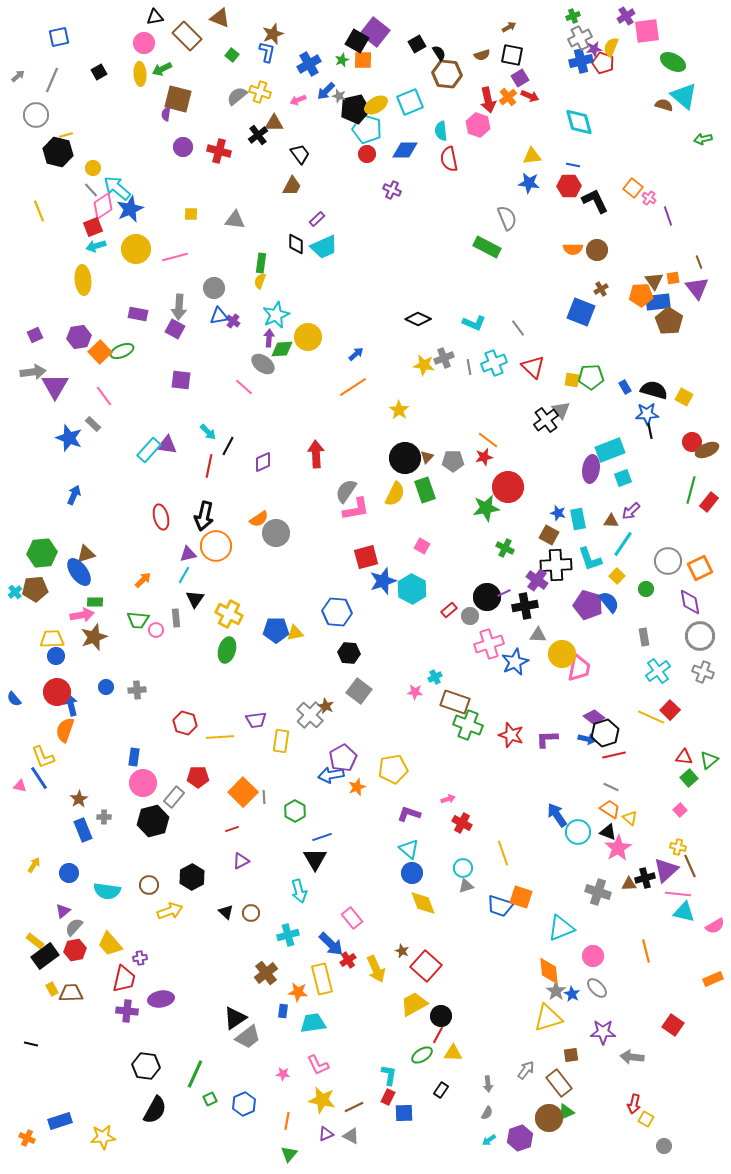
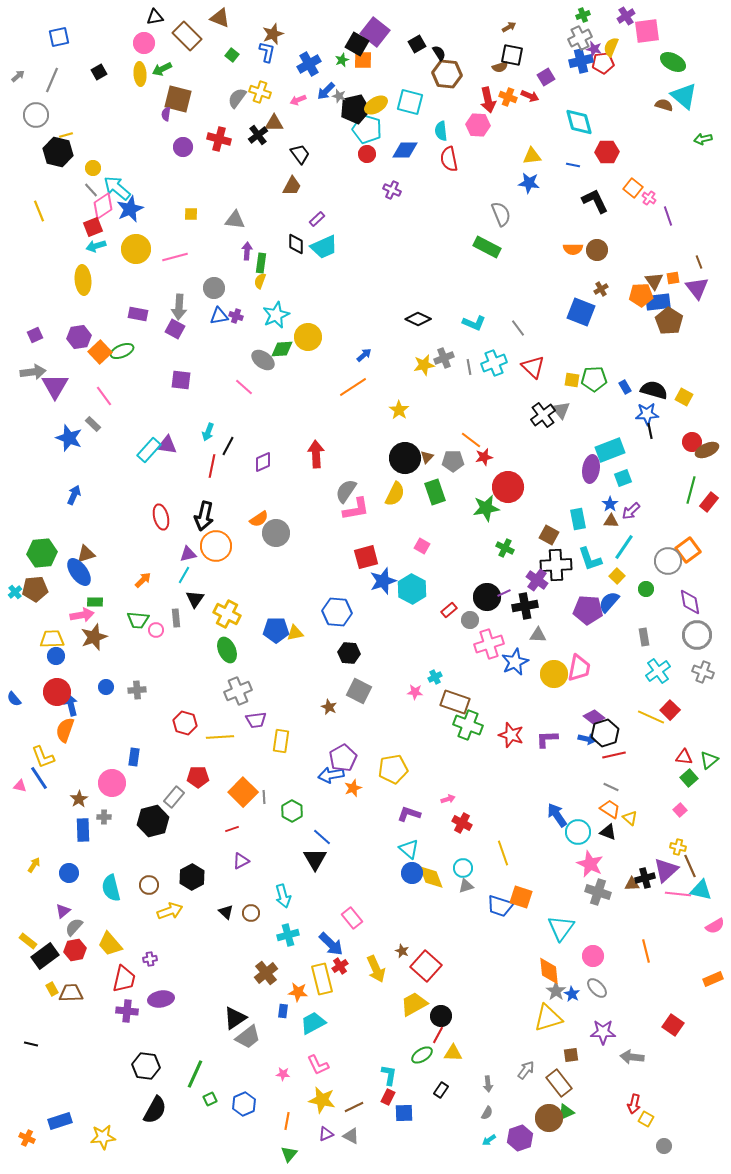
green cross at (573, 16): moved 10 px right, 1 px up
black square at (357, 41): moved 3 px down
purple star at (594, 49): rotated 21 degrees clockwise
brown semicircle at (482, 55): moved 18 px right, 12 px down
red pentagon at (603, 63): rotated 25 degrees counterclockwise
purple square at (520, 78): moved 26 px right, 1 px up
gray semicircle at (237, 96): moved 2 px down; rotated 15 degrees counterclockwise
orange cross at (508, 97): rotated 30 degrees counterclockwise
cyan square at (410, 102): rotated 36 degrees clockwise
pink hexagon at (478, 125): rotated 15 degrees counterclockwise
red cross at (219, 151): moved 12 px up
red hexagon at (569, 186): moved 38 px right, 34 px up
gray semicircle at (507, 218): moved 6 px left, 4 px up
purple cross at (233, 321): moved 3 px right, 5 px up; rotated 16 degrees counterclockwise
purple arrow at (269, 338): moved 22 px left, 87 px up
blue arrow at (356, 354): moved 8 px right, 1 px down
gray ellipse at (263, 364): moved 4 px up
yellow star at (424, 365): rotated 20 degrees counterclockwise
green pentagon at (591, 377): moved 3 px right, 2 px down
black cross at (546, 420): moved 3 px left, 5 px up
cyan arrow at (208, 432): rotated 66 degrees clockwise
orange line at (488, 440): moved 17 px left
red line at (209, 466): moved 3 px right
green rectangle at (425, 490): moved 10 px right, 2 px down
blue star at (558, 513): moved 52 px right, 9 px up; rotated 21 degrees clockwise
cyan line at (623, 544): moved 1 px right, 3 px down
orange square at (700, 568): moved 12 px left, 18 px up; rotated 10 degrees counterclockwise
blue semicircle at (609, 602): rotated 100 degrees counterclockwise
purple pentagon at (588, 605): moved 5 px down; rotated 12 degrees counterclockwise
yellow cross at (229, 614): moved 2 px left
gray circle at (470, 616): moved 4 px down
gray circle at (700, 636): moved 3 px left, 1 px up
green ellipse at (227, 650): rotated 40 degrees counterclockwise
yellow circle at (562, 654): moved 8 px left, 20 px down
gray square at (359, 691): rotated 10 degrees counterclockwise
brown star at (326, 706): moved 3 px right, 1 px down
gray cross at (310, 715): moved 72 px left, 24 px up; rotated 24 degrees clockwise
pink circle at (143, 783): moved 31 px left
orange star at (357, 787): moved 4 px left, 1 px down
green hexagon at (295, 811): moved 3 px left
blue rectangle at (83, 830): rotated 20 degrees clockwise
blue line at (322, 837): rotated 60 degrees clockwise
pink star at (618, 848): moved 28 px left, 16 px down; rotated 16 degrees counterclockwise
brown triangle at (629, 884): moved 3 px right
cyan semicircle at (107, 891): moved 4 px right, 3 px up; rotated 68 degrees clockwise
cyan arrow at (299, 891): moved 16 px left, 5 px down
yellow diamond at (423, 903): moved 8 px right, 26 px up
cyan triangle at (684, 912): moved 17 px right, 22 px up
cyan triangle at (561, 928): rotated 32 degrees counterclockwise
yellow rectangle at (35, 941): moved 7 px left
purple cross at (140, 958): moved 10 px right, 1 px down
red cross at (348, 960): moved 8 px left, 6 px down
cyan trapezoid at (313, 1023): rotated 20 degrees counterclockwise
